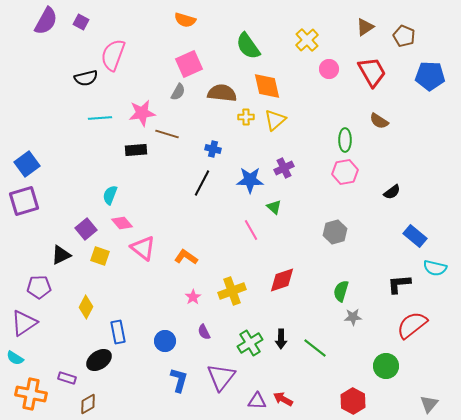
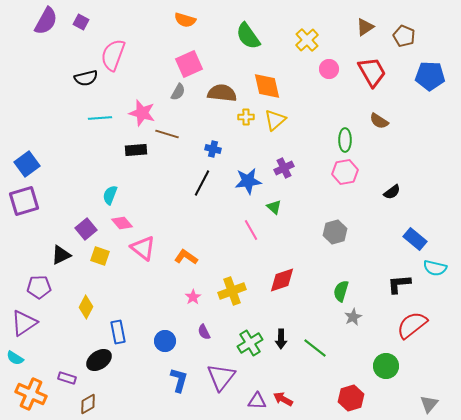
green semicircle at (248, 46): moved 10 px up
pink star at (142, 113): rotated 24 degrees clockwise
blue star at (250, 180): moved 2 px left, 1 px down; rotated 8 degrees counterclockwise
blue rectangle at (415, 236): moved 3 px down
gray star at (353, 317): rotated 24 degrees counterclockwise
orange cross at (31, 394): rotated 12 degrees clockwise
red hexagon at (353, 401): moved 2 px left, 3 px up; rotated 15 degrees clockwise
